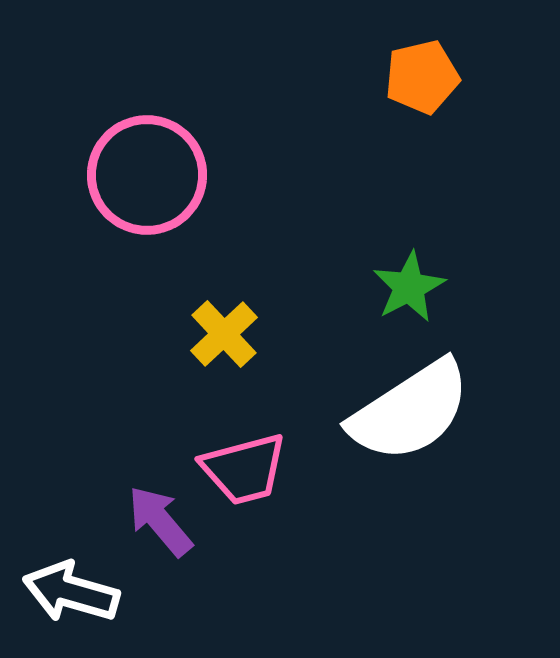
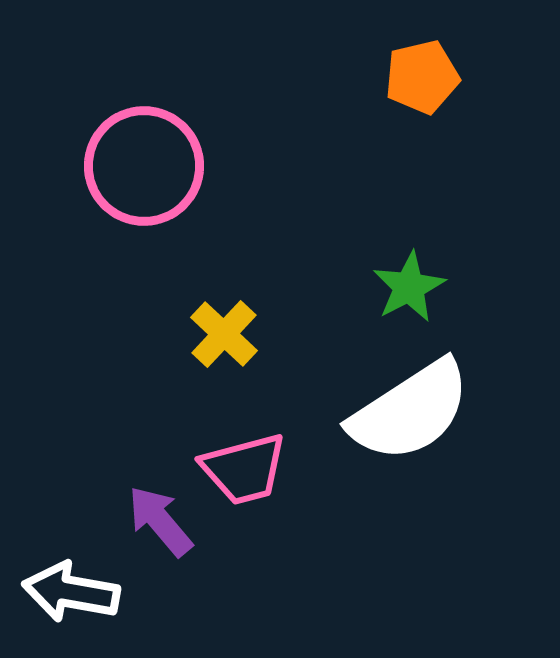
pink circle: moved 3 px left, 9 px up
yellow cross: rotated 4 degrees counterclockwise
white arrow: rotated 6 degrees counterclockwise
